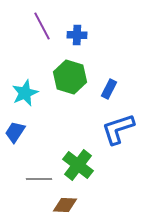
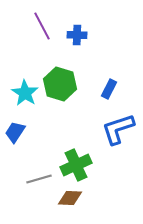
green hexagon: moved 10 px left, 7 px down
cyan star: rotated 16 degrees counterclockwise
green cross: moved 2 px left; rotated 28 degrees clockwise
gray line: rotated 15 degrees counterclockwise
brown diamond: moved 5 px right, 7 px up
